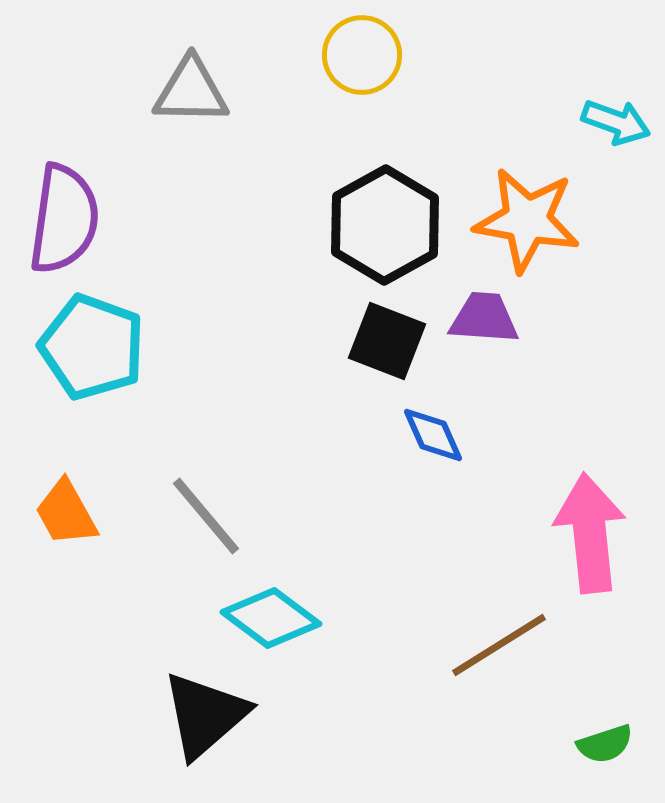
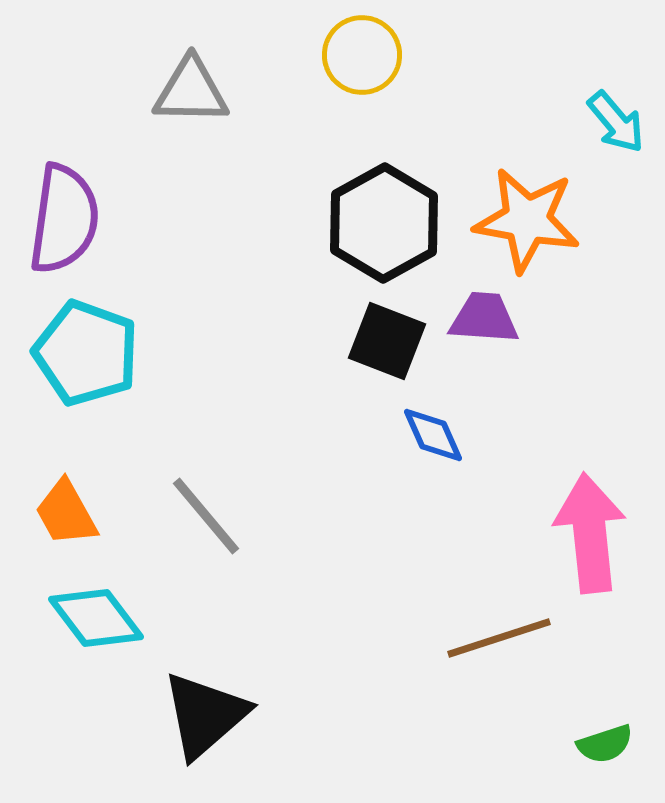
cyan arrow: rotated 30 degrees clockwise
black hexagon: moved 1 px left, 2 px up
cyan pentagon: moved 6 px left, 6 px down
cyan diamond: moved 175 px left; rotated 16 degrees clockwise
brown line: moved 7 px up; rotated 14 degrees clockwise
